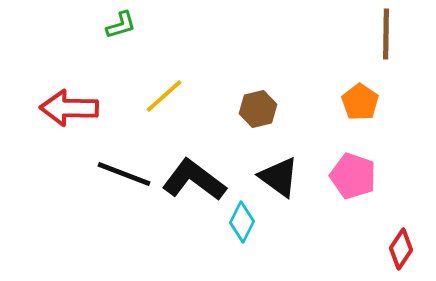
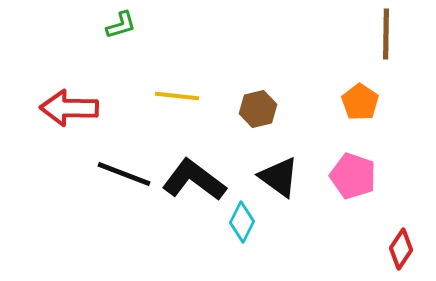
yellow line: moved 13 px right; rotated 48 degrees clockwise
